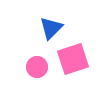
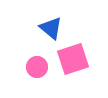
blue triangle: rotated 35 degrees counterclockwise
